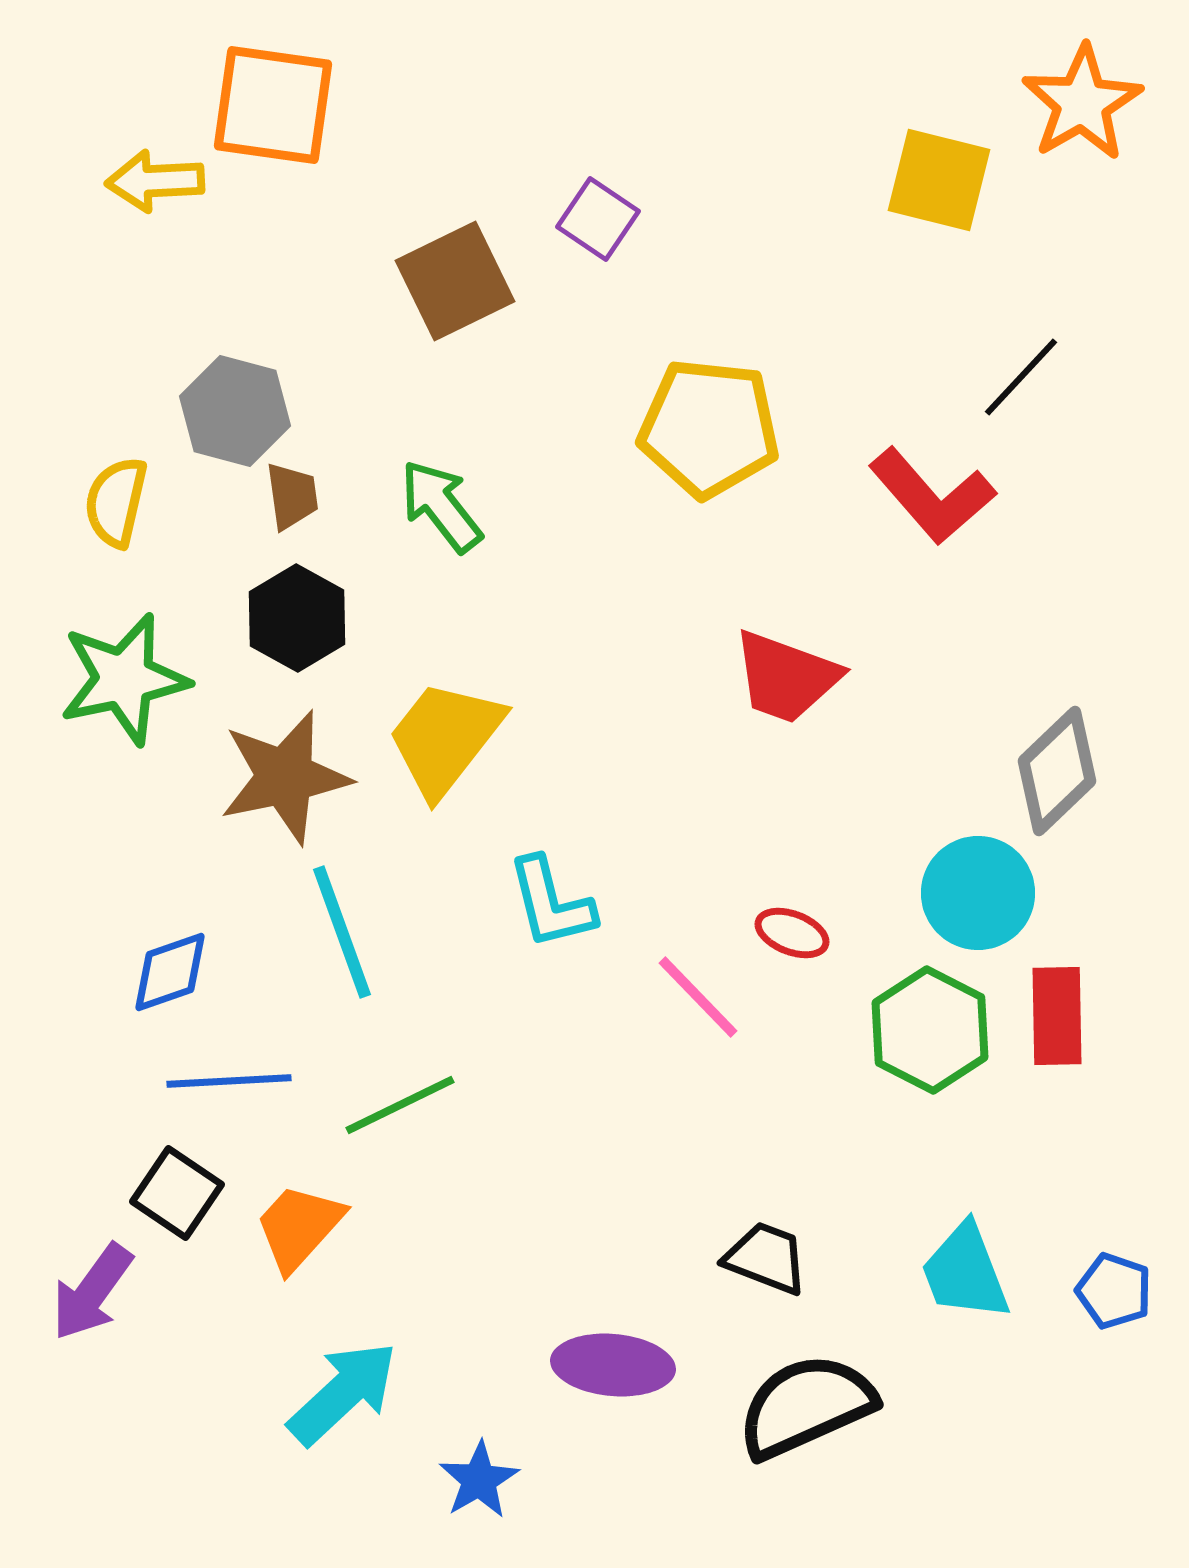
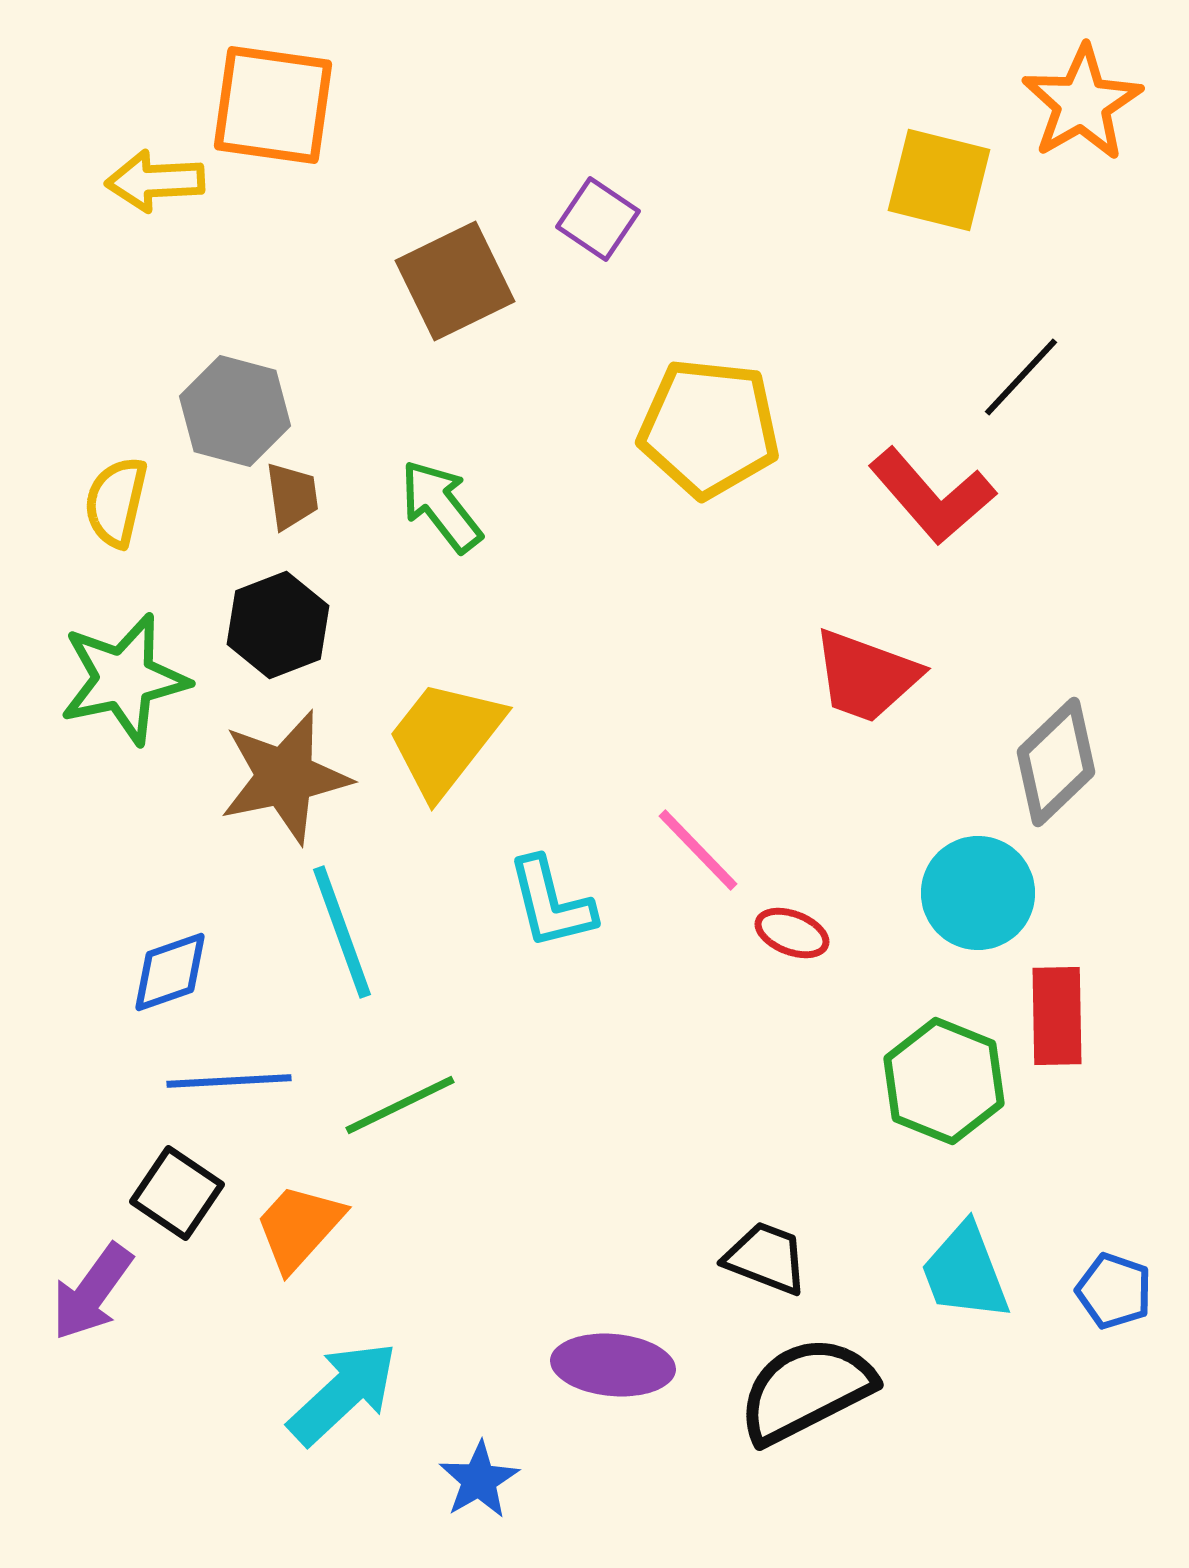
black hexagon: moved 19 px left, 7 px down; rotated 10 degrees clockwise
red trapezoid: moved 80 px right, 1 px up
gray diamond: moved 1 px left, 9 px up
pink line: moved 147 px up
green hexagon: moved 14 px right, 51 px down; rotated 5 degrees counterclockwise
black semicircle: moved 16 px up; rotated 3 degrees counterclockwise
